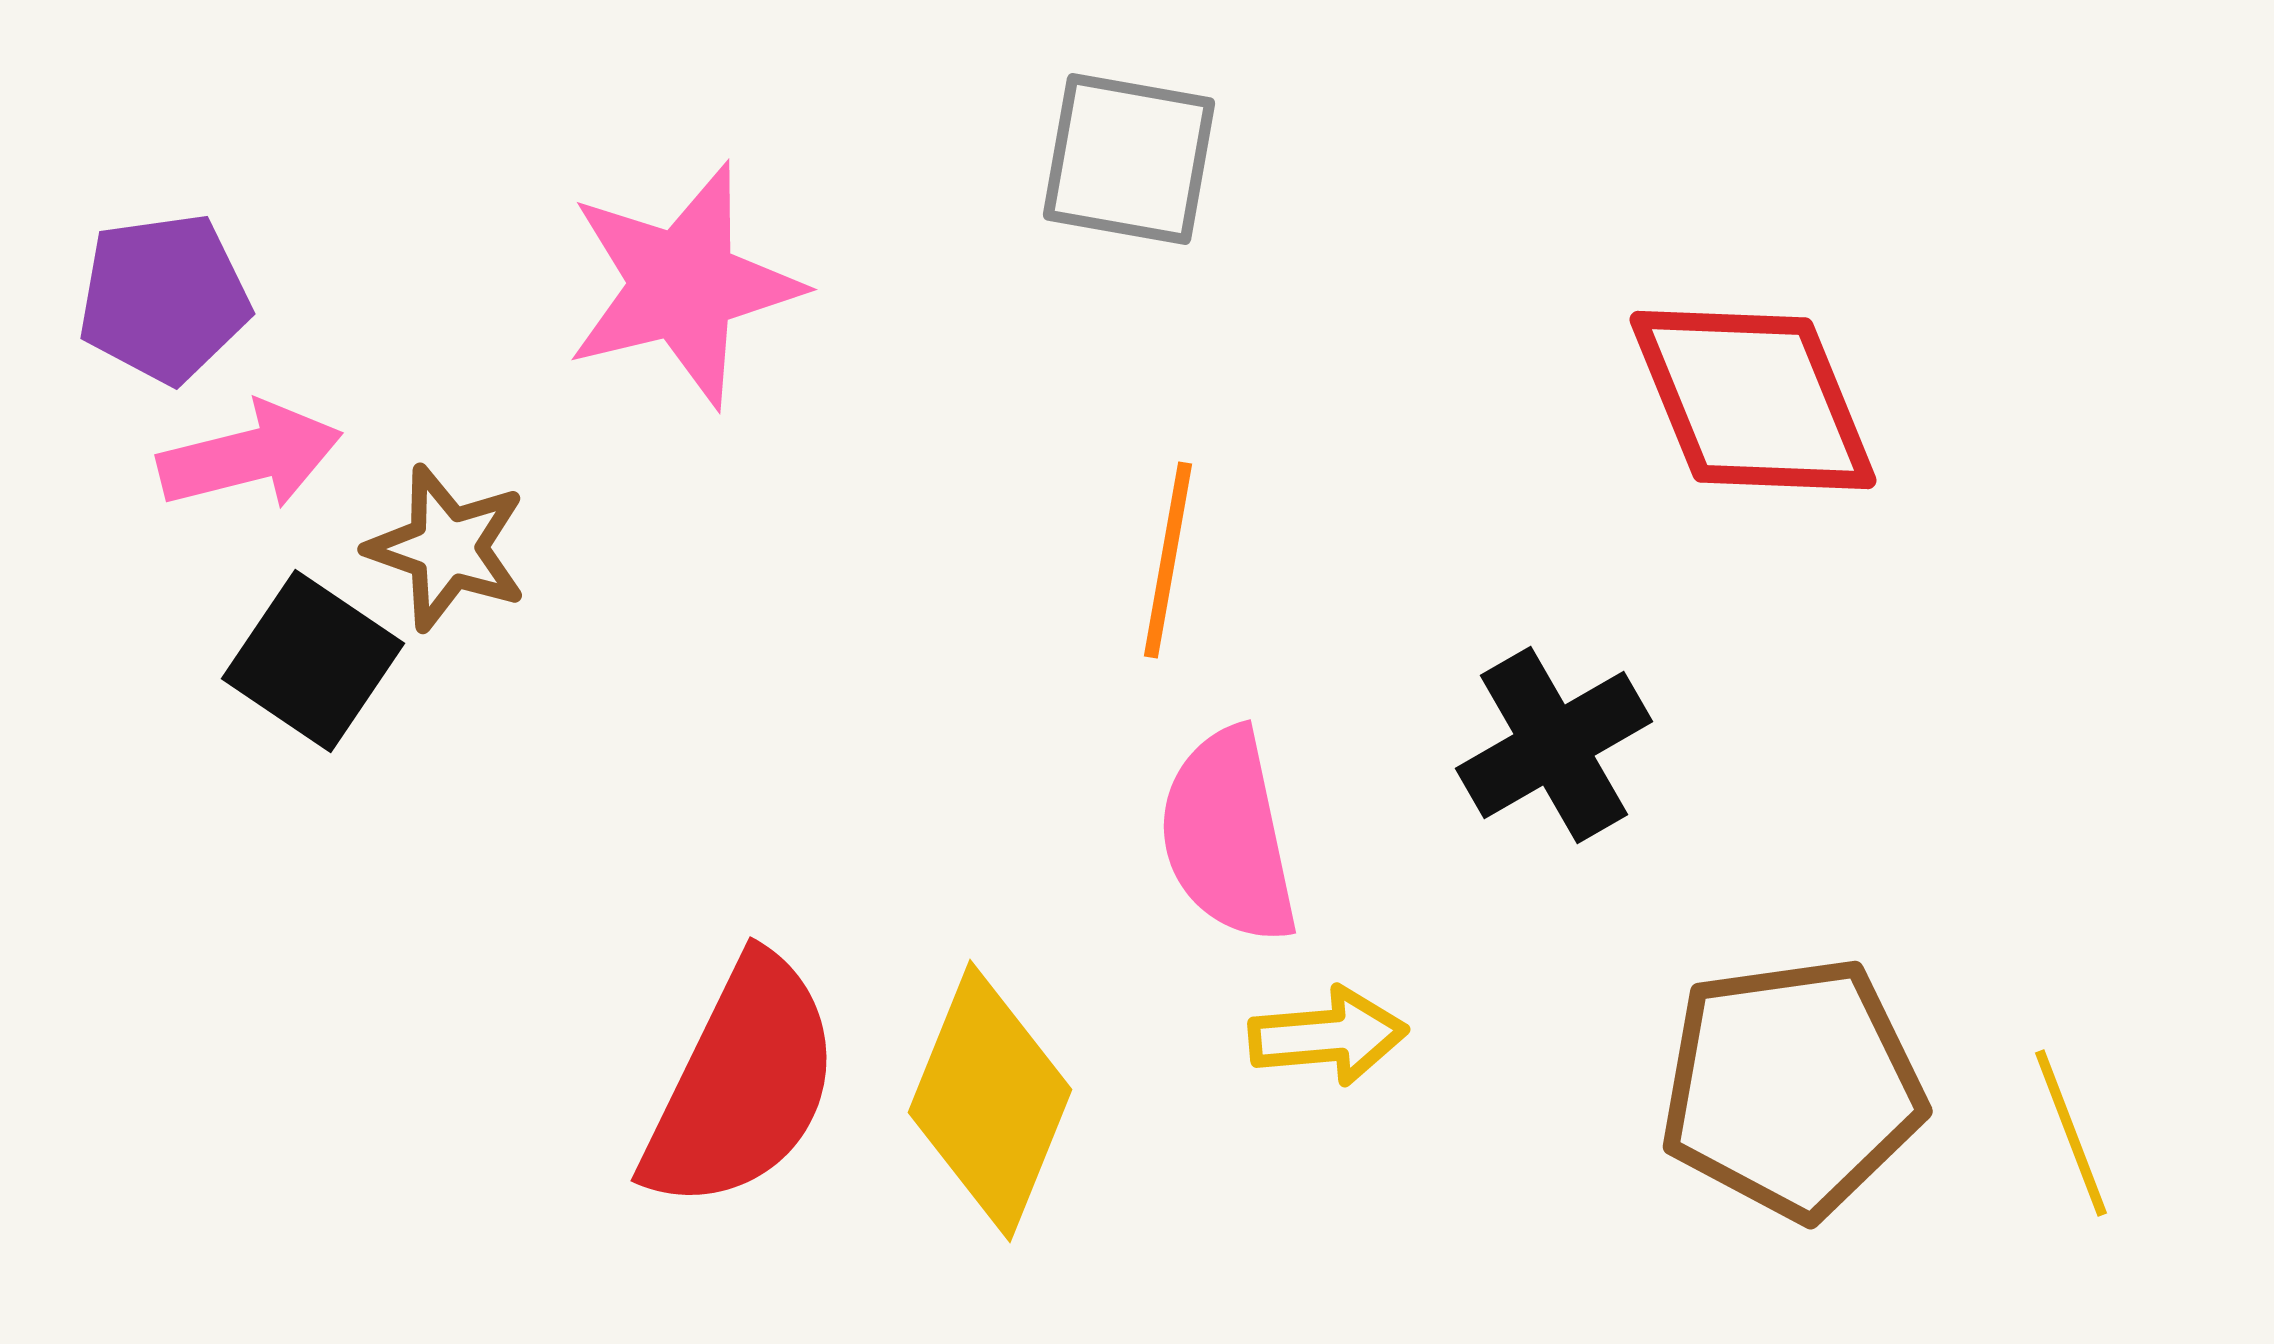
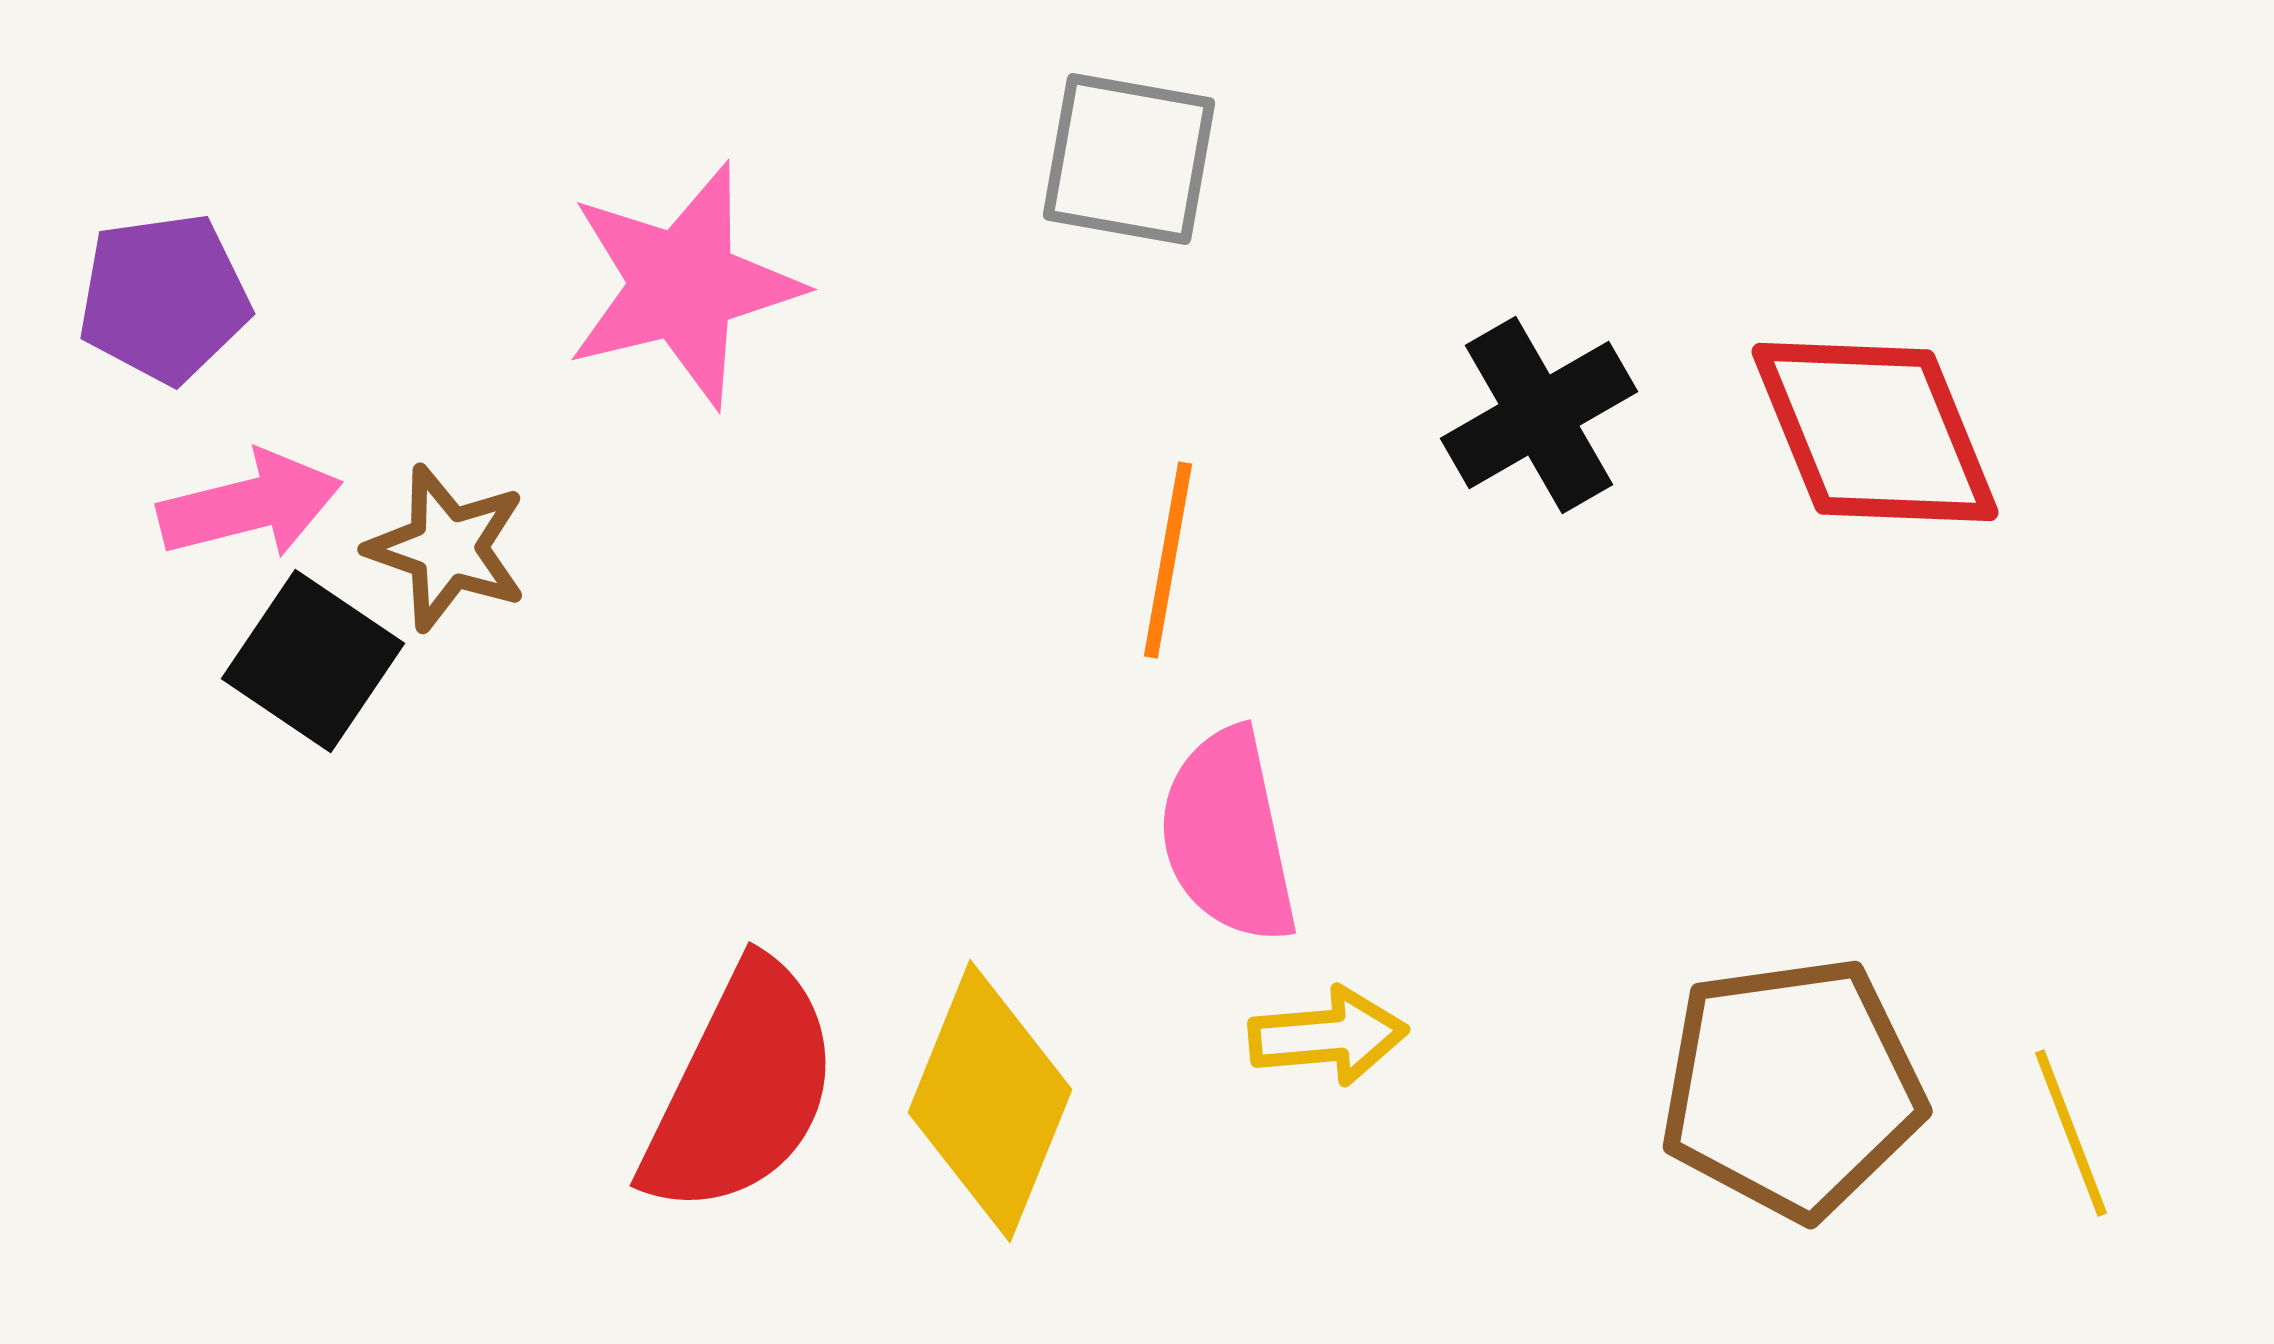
red diamond: moved 122 px right, 32 px down
pink arrow: moved 49 px down
black cross: moved 15 px left, 330 px up
red semicircle: moved 1 px left, 5 px down
